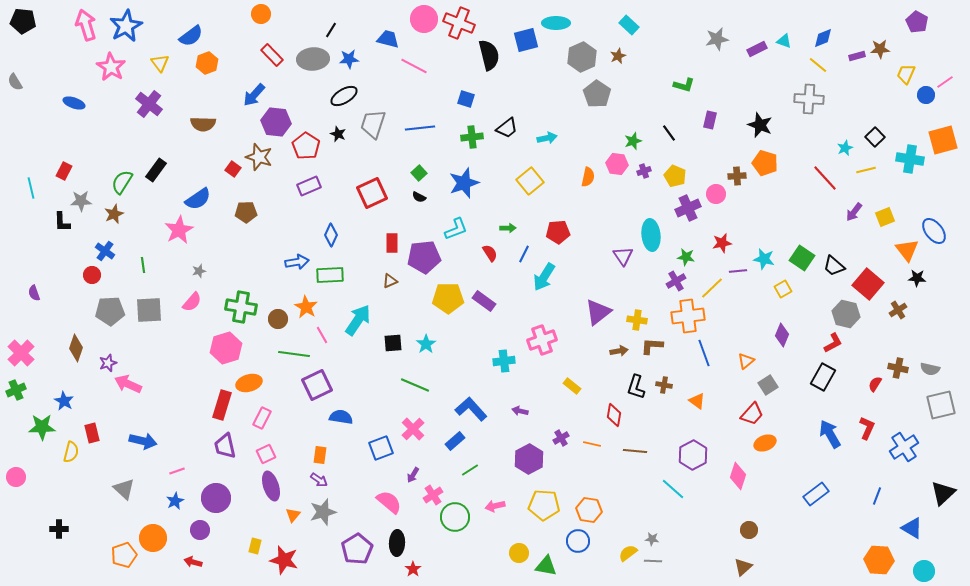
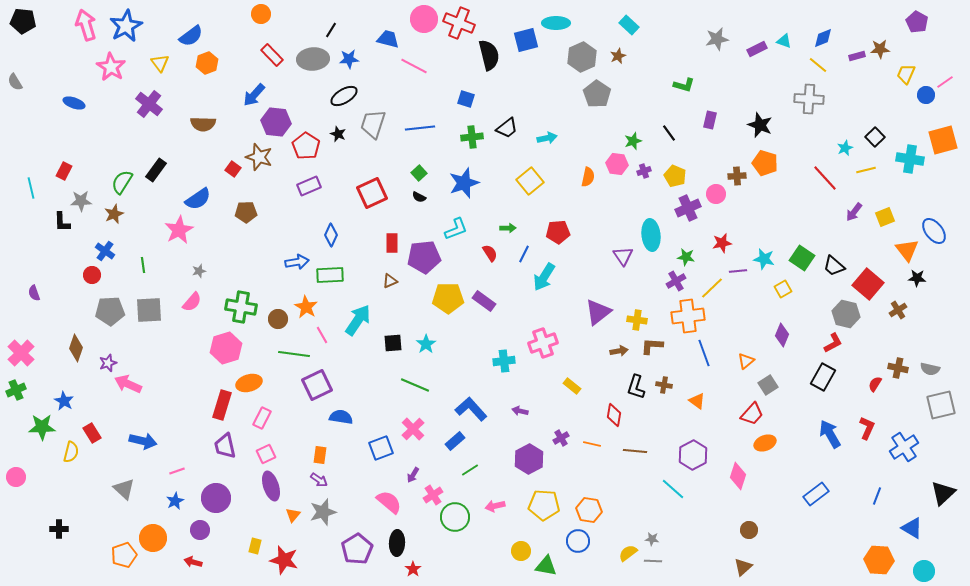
pink cross at (542, 340): moved 1 px right, 3 px down
red rectangle at (92, 433): rotated 18 degrees counterclockwise
yellow circle at (519, 553): moved 2 px right, 2 px up
